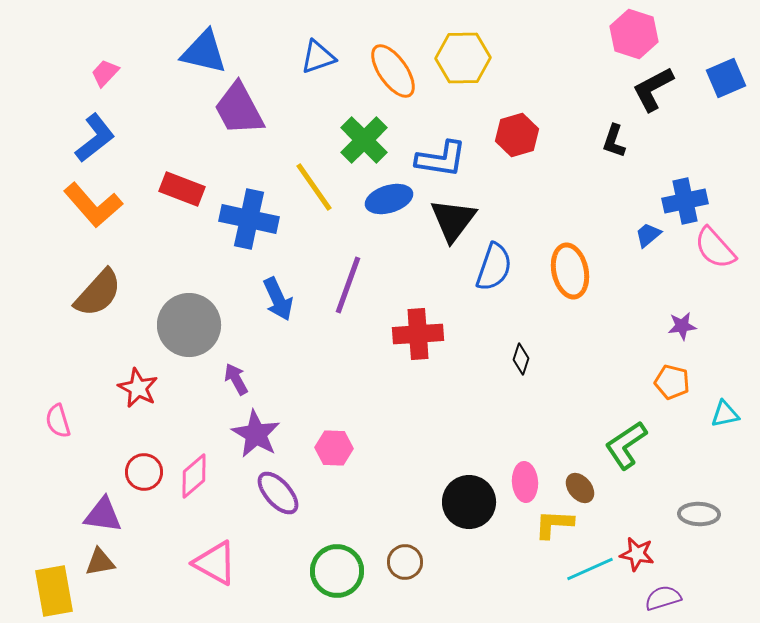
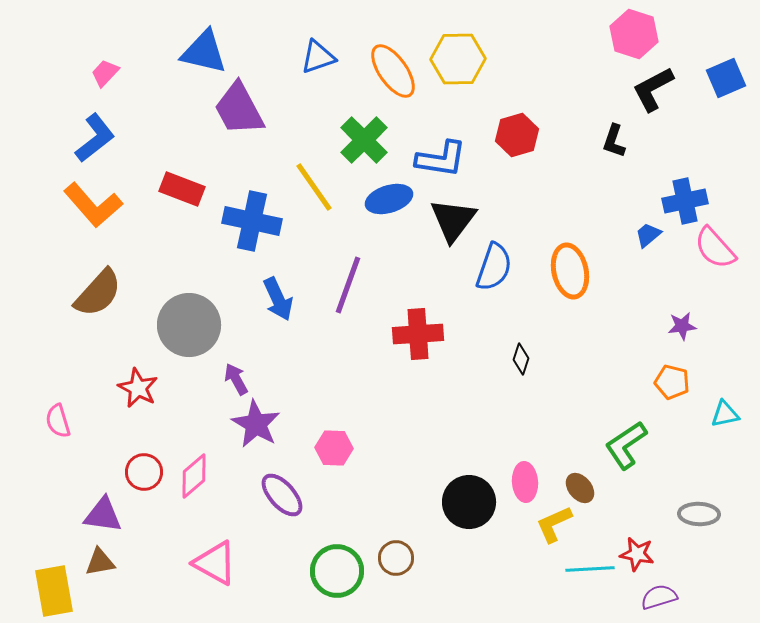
yellow hexagon at (463, 58): moved 5 px left, 1 px down
blue cross at (249, 219): moved 3 px right, 2 px down
purple star at (256, 434): moved 10 px up
purple ellipse at (278, 493): moved 4 px right, 2 px down
yellow L-shape at (554, 524): rotated 27 degrees counterclockwise
brown circle at (405, 562): moved 9 px left, 4 px up
cyan line at (590, 569): rotated 21 degrees clockwise
purple semicircle at (663, 598): moved 4 px left, 1 px up
